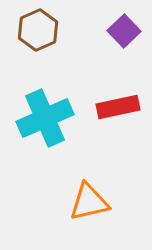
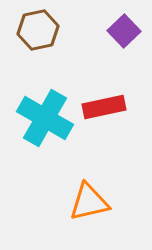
brown hexagon: rotated 12 degrees clockwise
red rectangle: moved 14 px left
cyan cross: rotated 36 degrees counterclockwise
